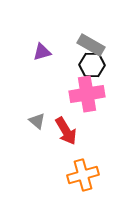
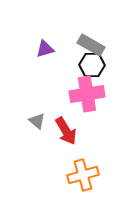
purple triangle: moved 3 px right, 3 px up
